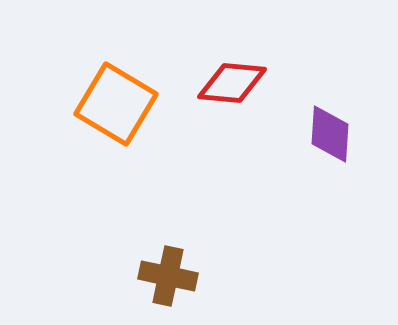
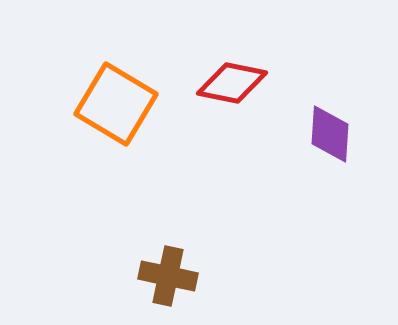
red diamond: rotated 6 degrees clockwise
